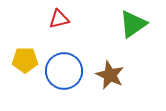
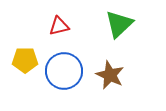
red triangle: moved 7 px down
green triangle: moved 14 px left; rotated 8 degrees counterclockwise
